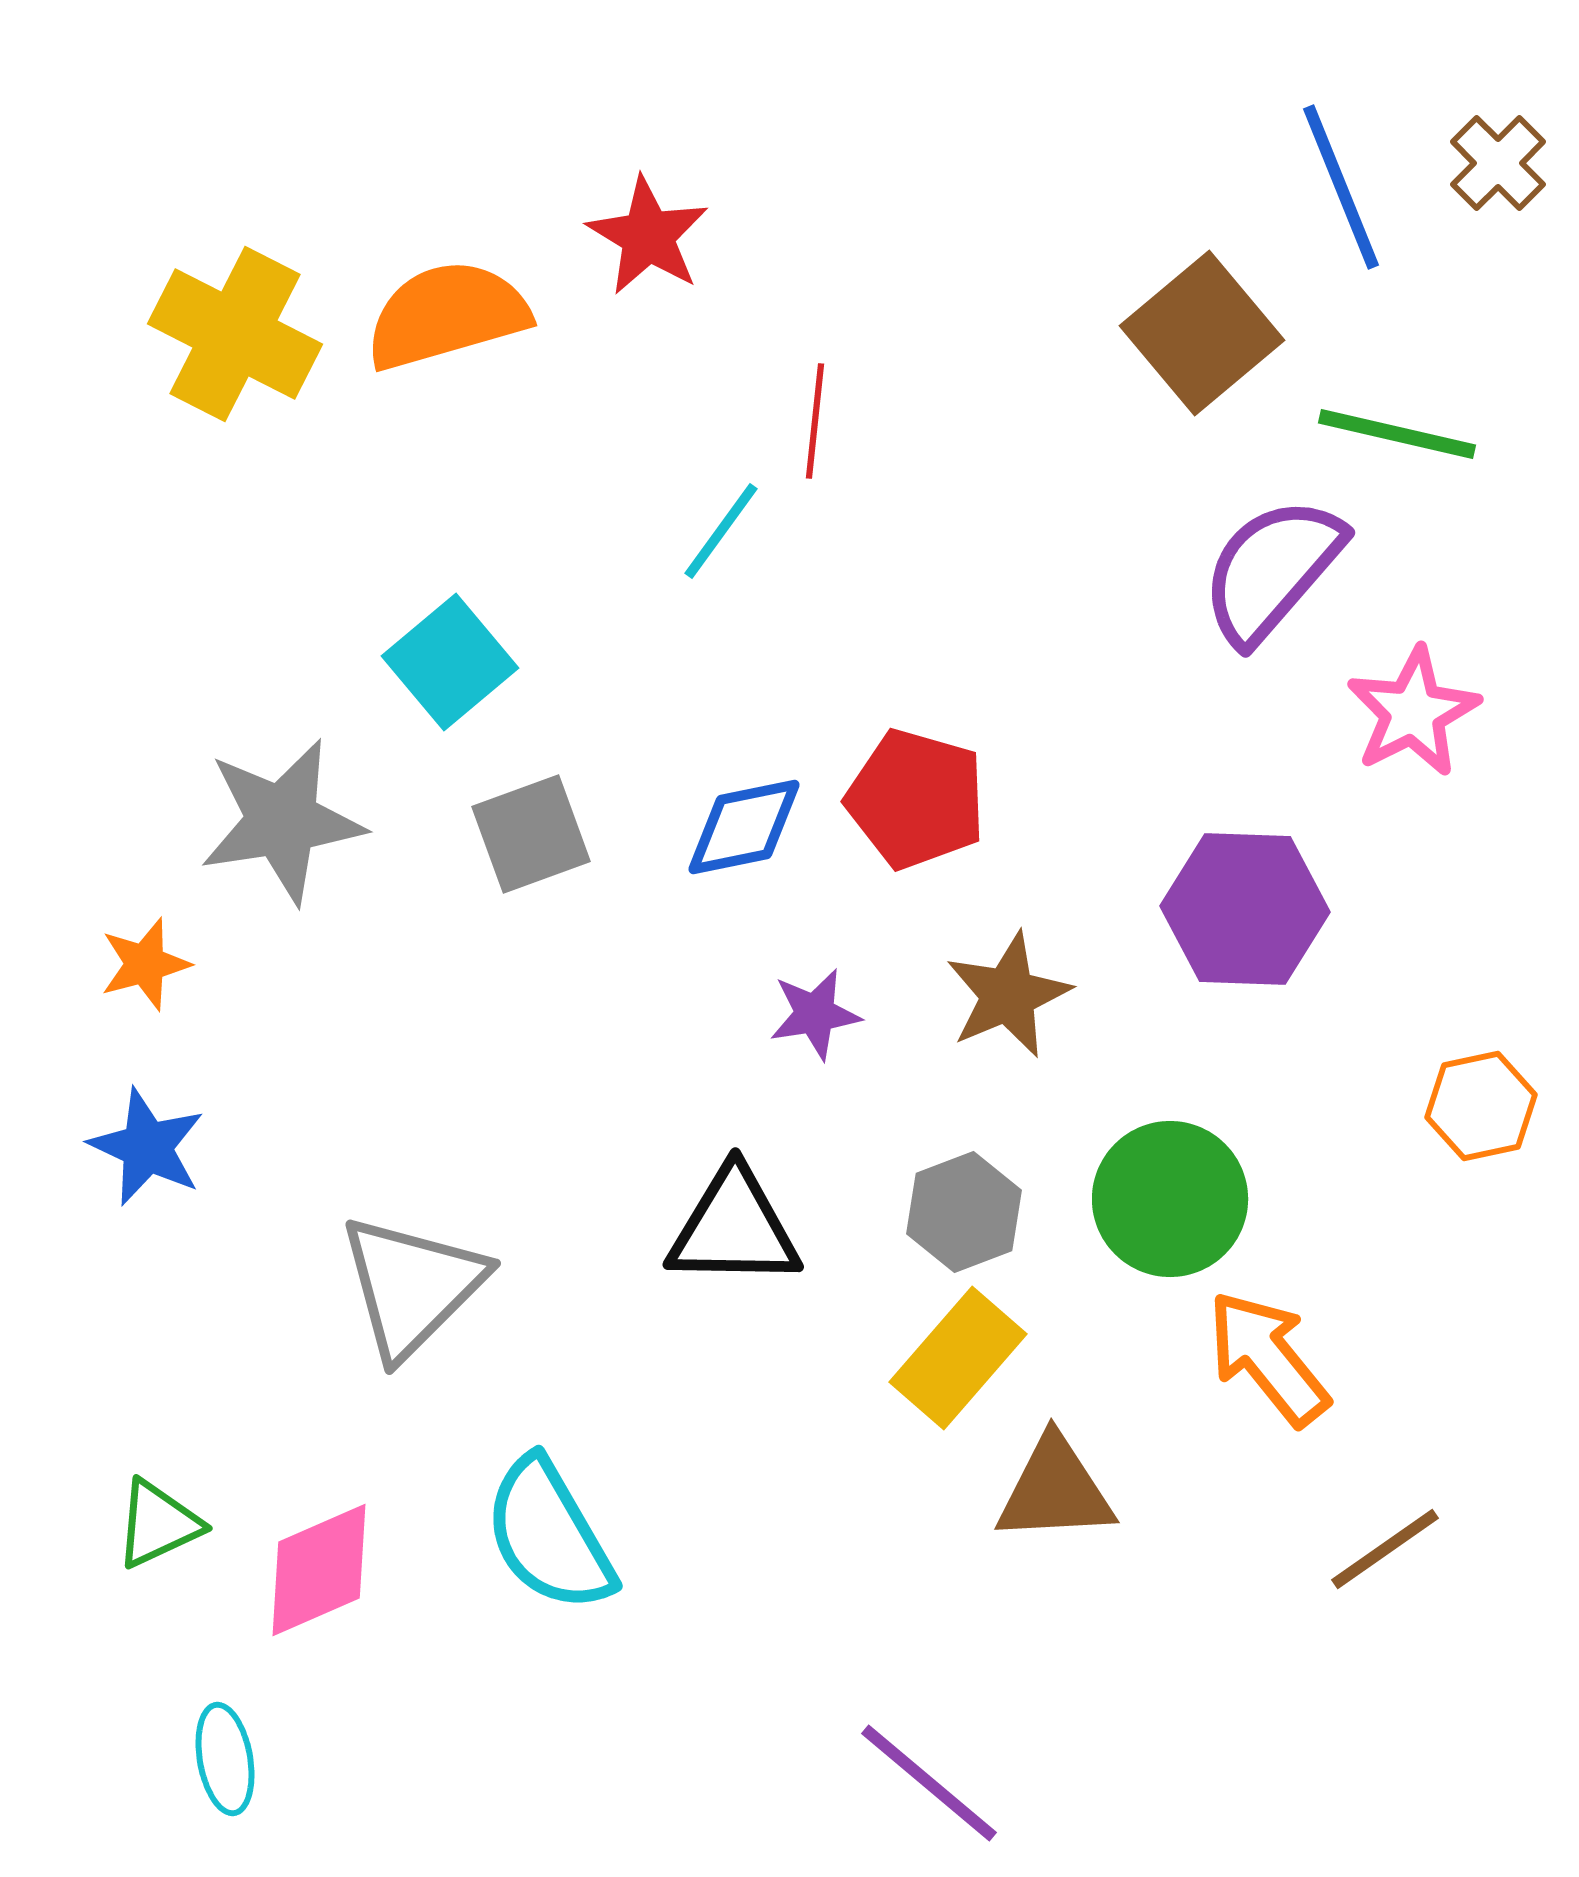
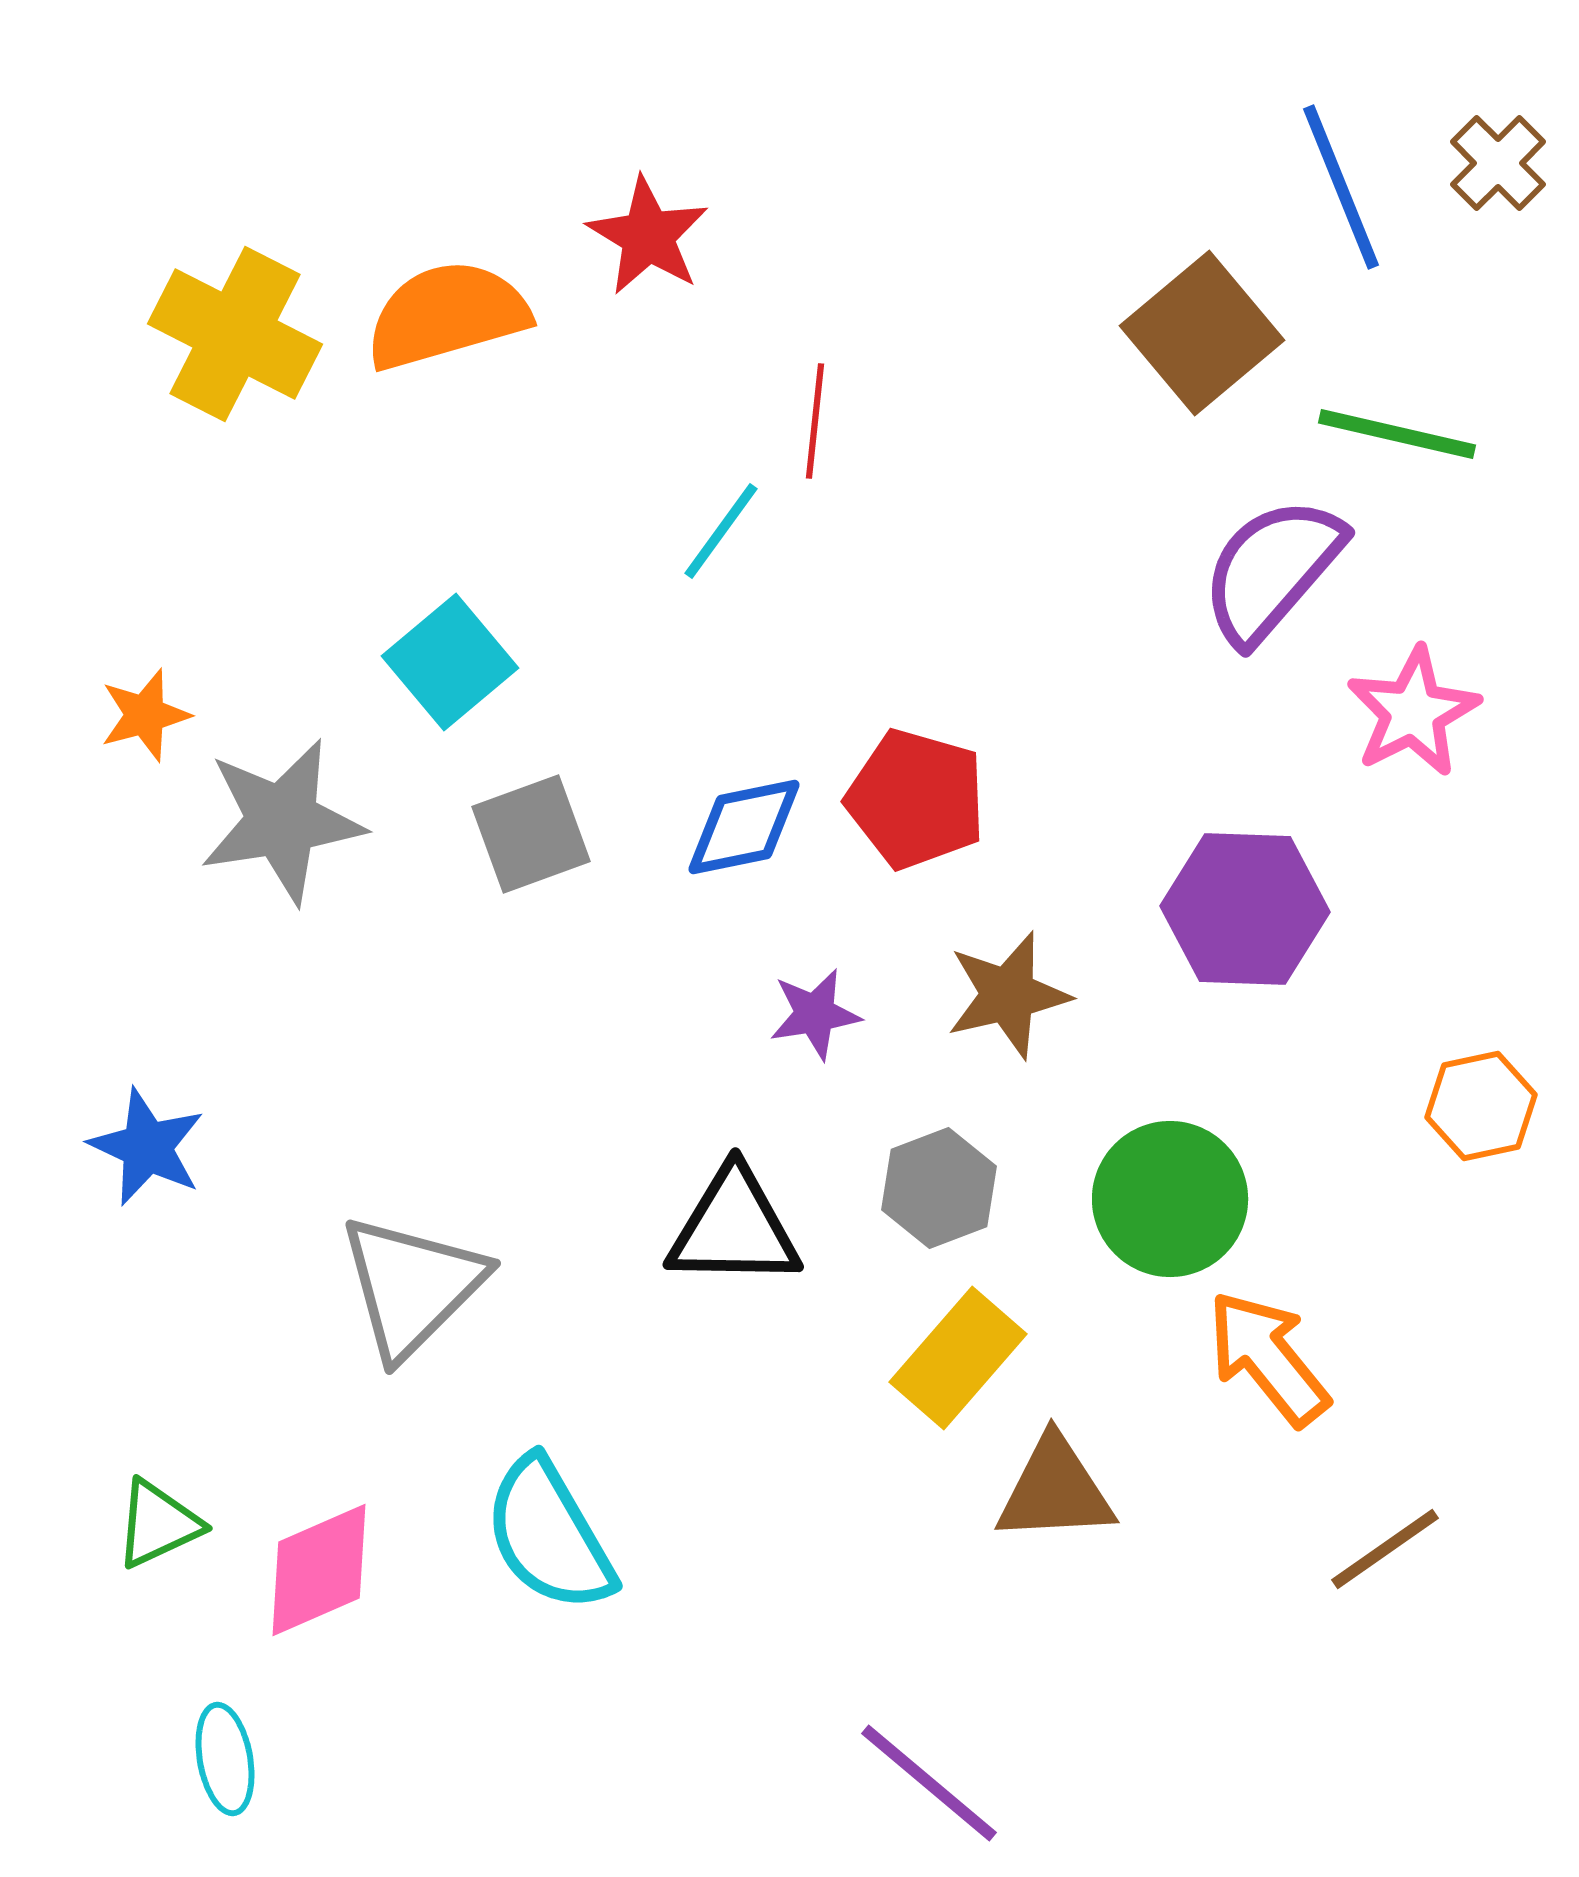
orange star: moved 249 px up
brown star: rotated 10 degrees clockwise
gray hexagon: moved 25 px left, 24 px up
